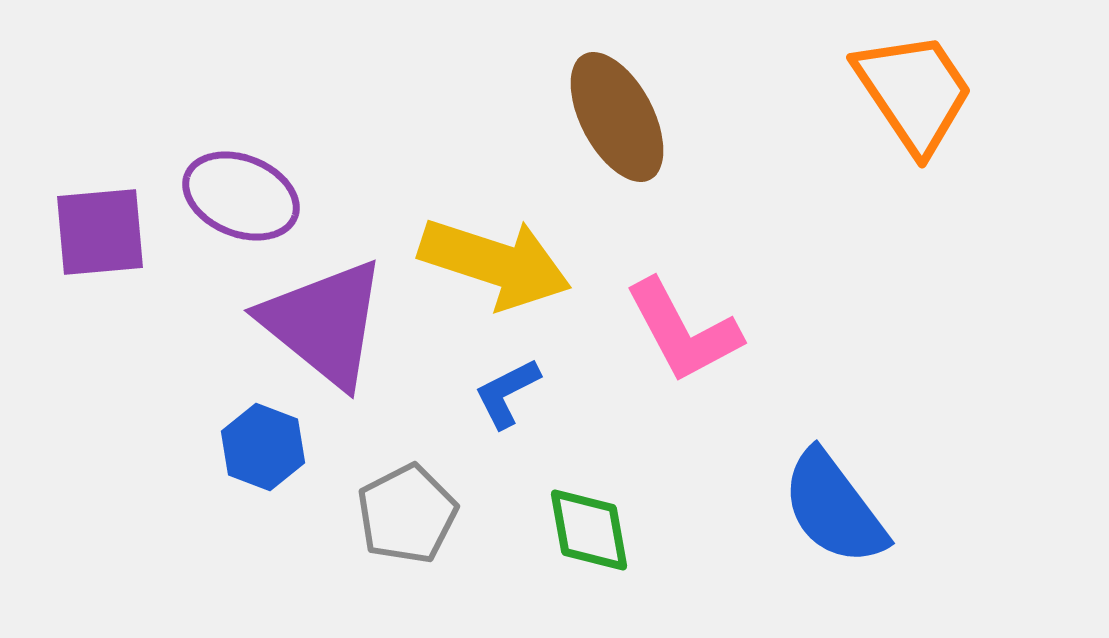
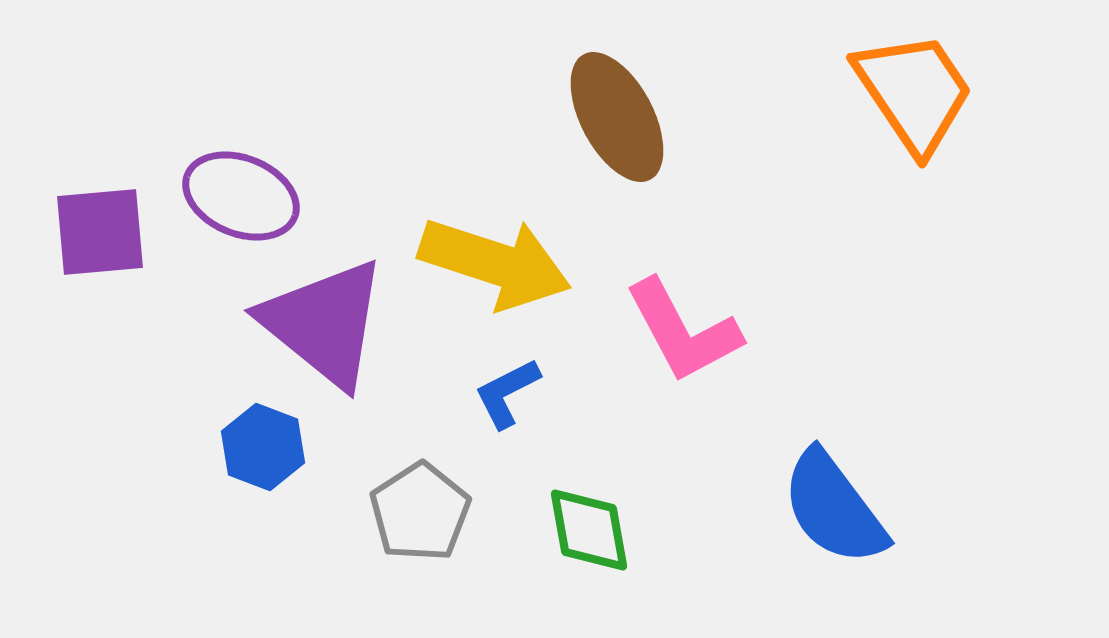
gray pentagon: moved 13 px right, 2 px up; rotated 6 degrees counterclockwise
